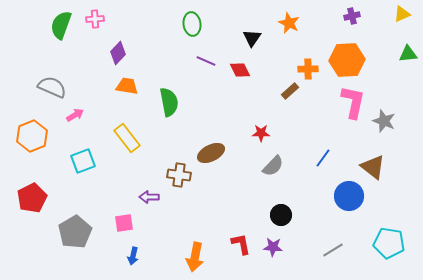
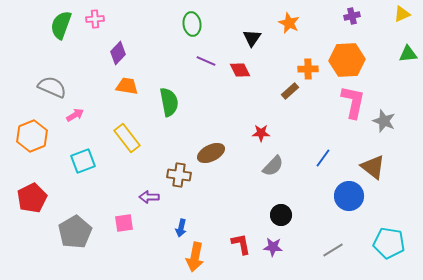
blue arrow at (133, 256): moved 48 px right, 28 px up
